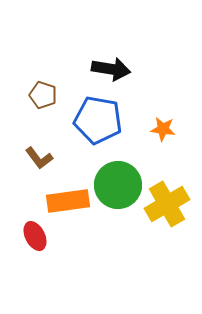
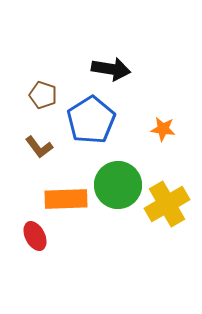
blue pentagon: moved 7 px left; rotated 30 degrees clockwise
brown L-shape: moved 11 px up
orange rectangle: moved 2 px left, 2 px up; rotated 6 degrees clockwise
